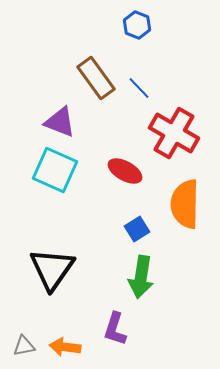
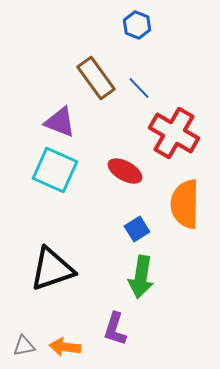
black triangle: rotated 36 degrees clockwise
